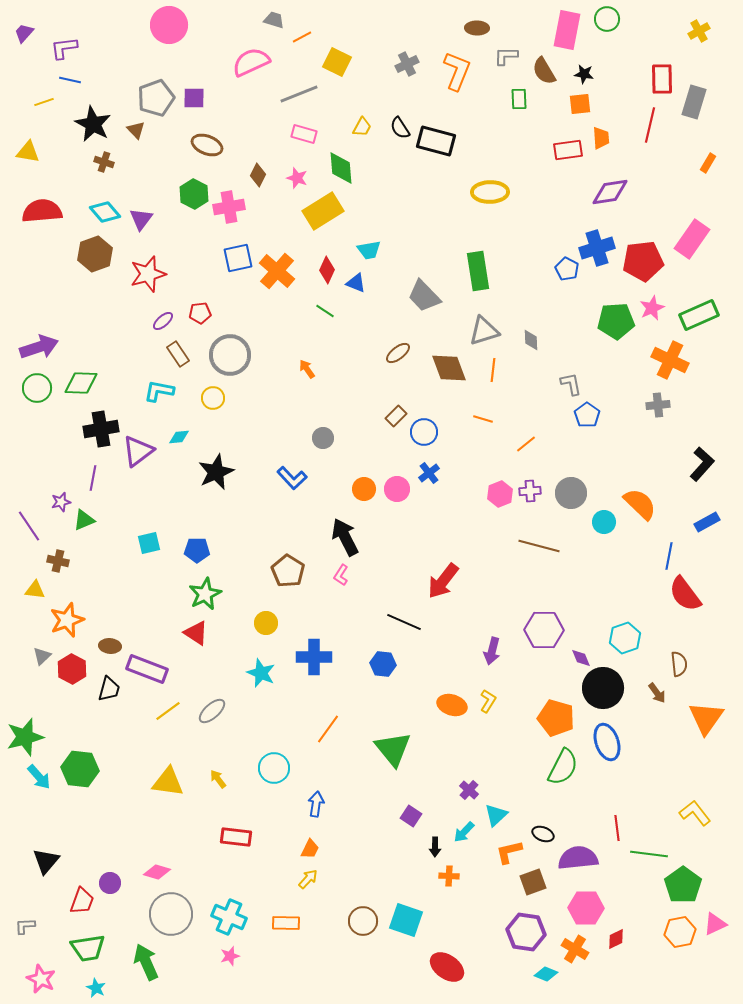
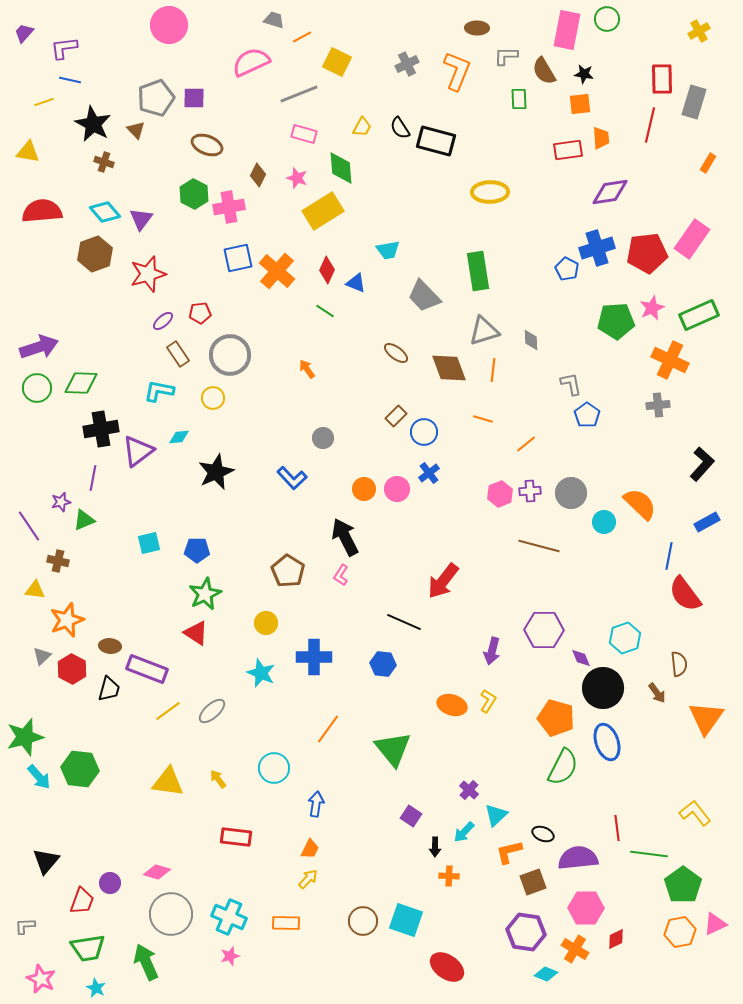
cyan trapezoid at (369, 250): moved 19 px right
red pentagon at (643, 261): moved 4 px right, 8 px up
brown ellipse at (398, 353): moved 2 px left; rotated 75 degrees clockwise
